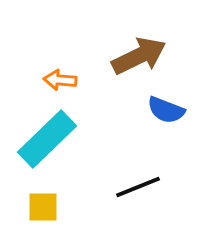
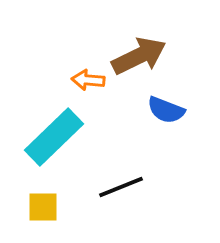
orange arrow: moved 28 px right
cyan rectangle: moved 7 px right, 2 px up
black line: moved 17 px left
